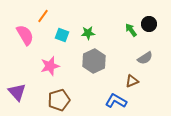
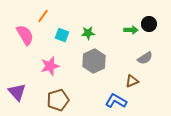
green arrow: rotated 128 degrees clockwise
brown pentagon: moved 1 px left
